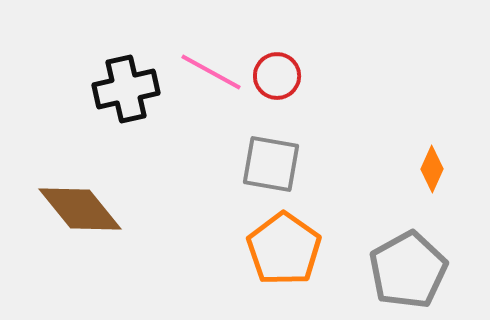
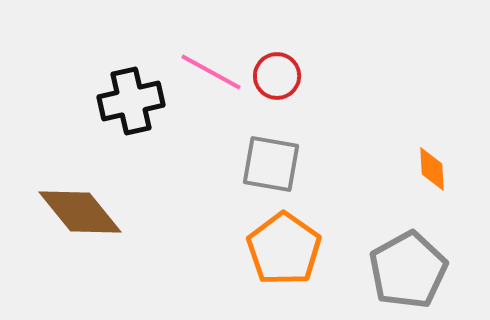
black cross: moved 5 px right, 12 px down
orange diamond: rotated 27 degrees counterclockwise
brown diamond: moved 3 px down
